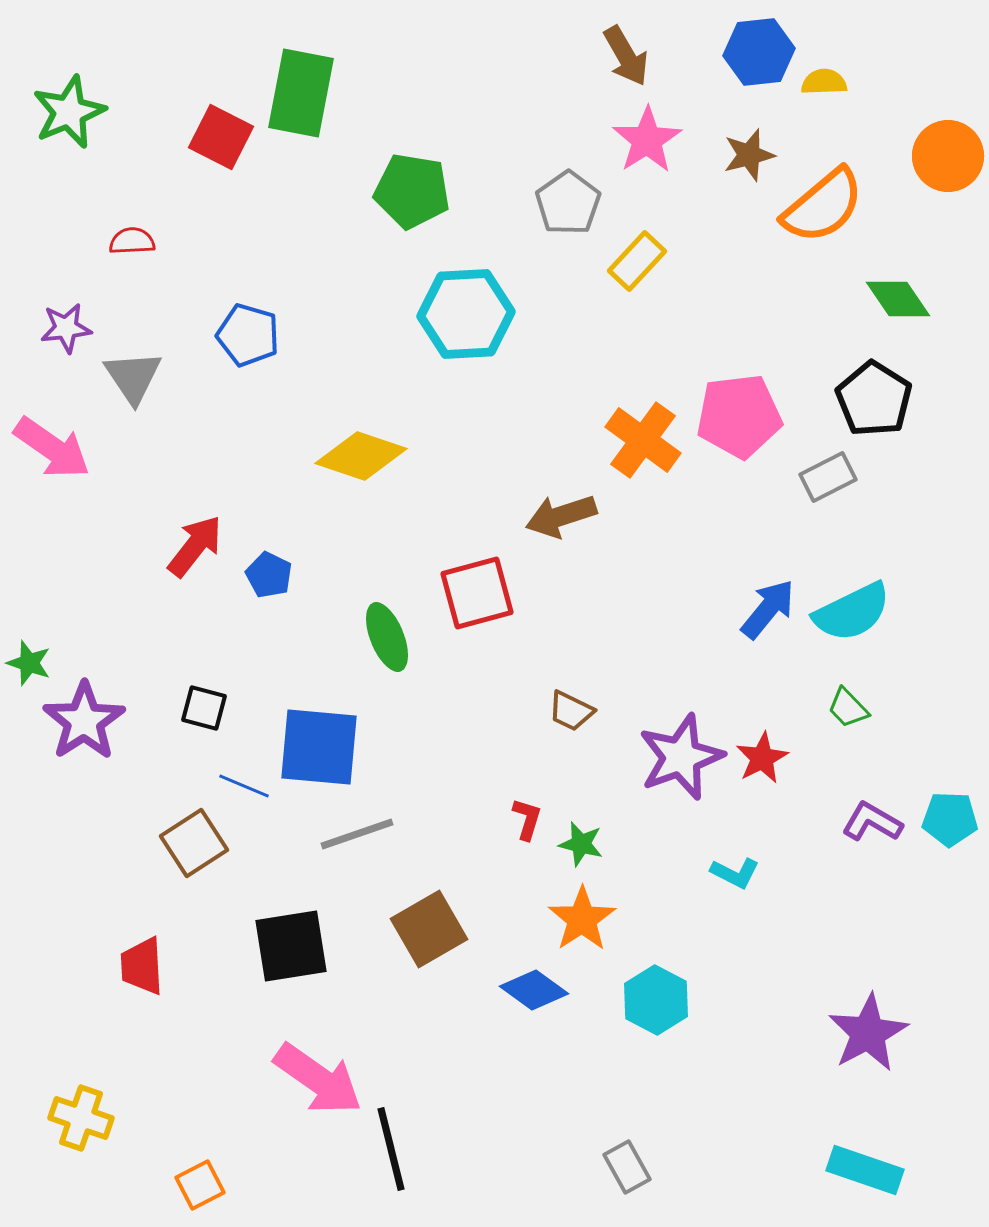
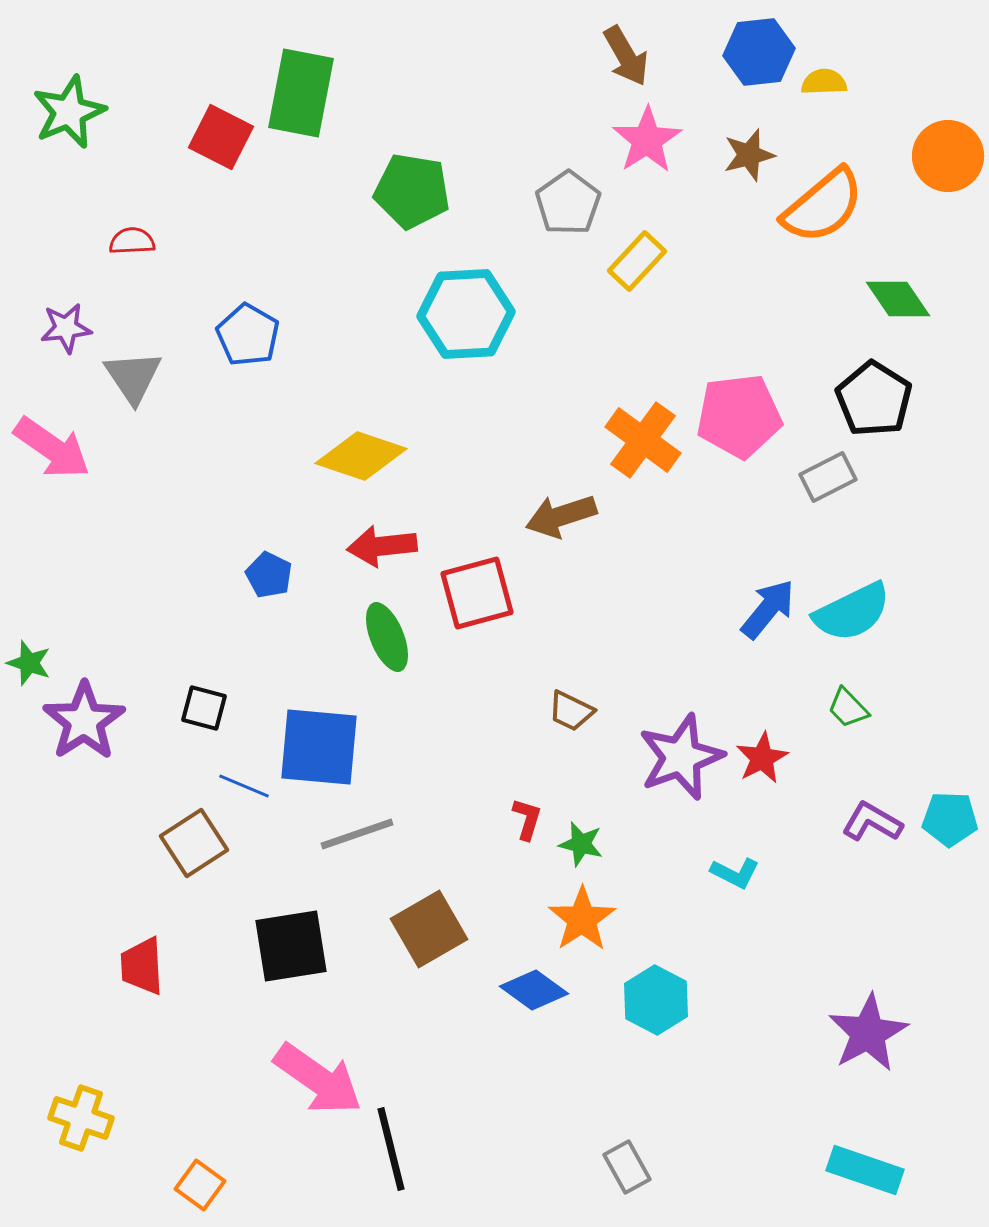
blue pentagon at (248, 335): rotated 14 degrees clockwise
red arrow at (195, 546): moved 187 px right; rotated 134 degrees counterclockwise
orange square at (200, 1185): rotated 27 degrees counterclockwise
